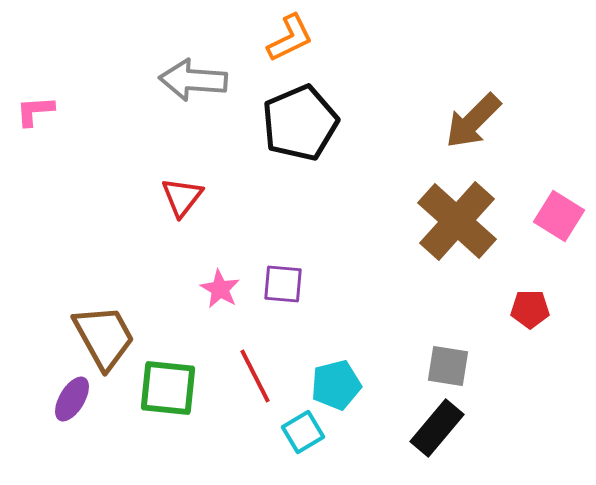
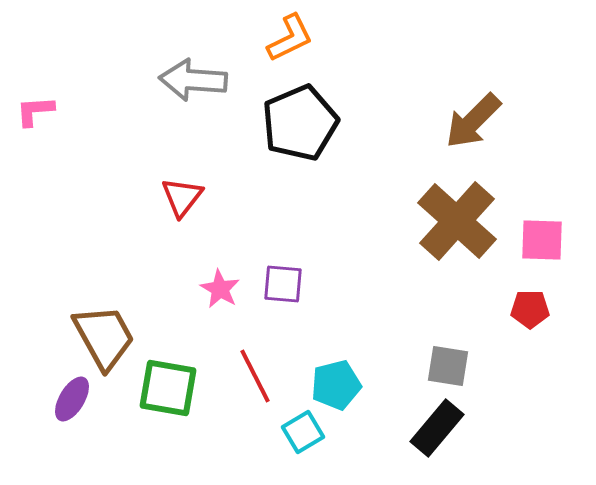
pink square: moved 17 px left, 24 px down; rotated 30 degrees counterclockwise
green square: rotated 4 degrees clockwise
